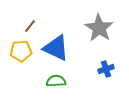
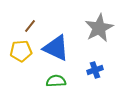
gray star: rotated 12 degrees clockwise
blue cross: moved 11 px left, 1 px down
